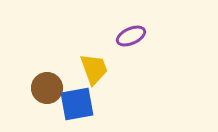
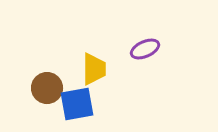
purple ellipse: moved 14 px right, 13 px down
yellow trapezoid: rotated 20 degrees clockwise
